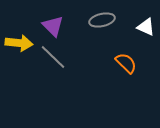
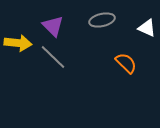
white triangle: moved 1 px right, 1 px down
yellow arrow: moved 1 px left
